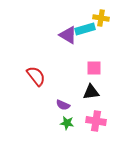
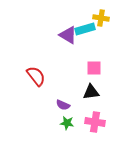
pink cross: moved 1 px left, 1 px down
